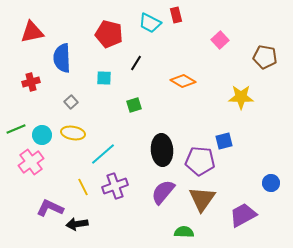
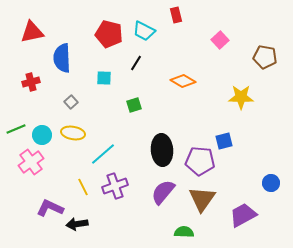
cyan trapezoid: moved 6 px left, 8 px down
